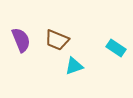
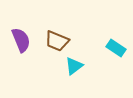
brown trapezoid: moved 1 px down
cyan triangle: rotated 18 degrees counterclockwise
